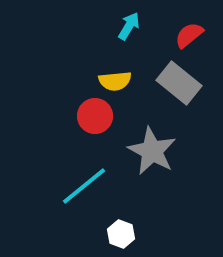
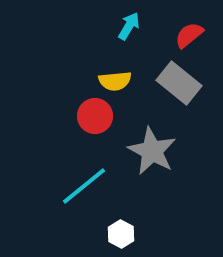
white hexagon: rotated 8 degrees clockwise
